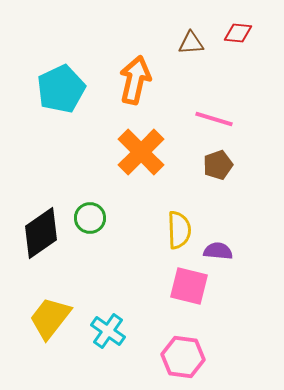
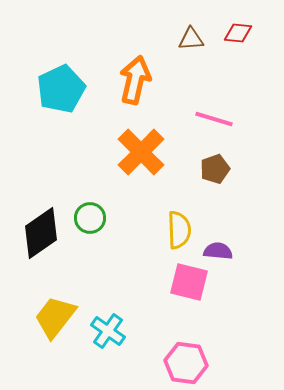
brown triangle: moved 4 px up
brown pentagon: moved 3 px left, 4 px down
pink square: moved 4 px up
yellow trapezoid: moved 5 px right, 1 px up
pink hexagon: moved 3 px right, 6 px down
